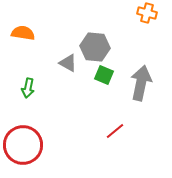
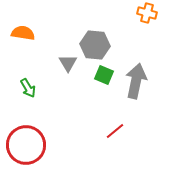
gray hexagon: moved 2 px up
gray triangle: rotated 30 degrees clockwise
gray arrow: moved 5 px left, 2 px up
green arrow: rotated 42 degrees counterclockwise
red circle: moved 3 px right
